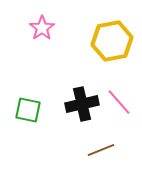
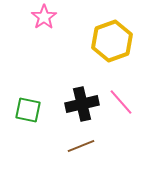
pink star: moved 2 px right, 11 px up
yellow hexagon: rotated 9 degrees counterclockwise
pink line: moved 2 px right
brown line: moved 20 px left, 4 px up
